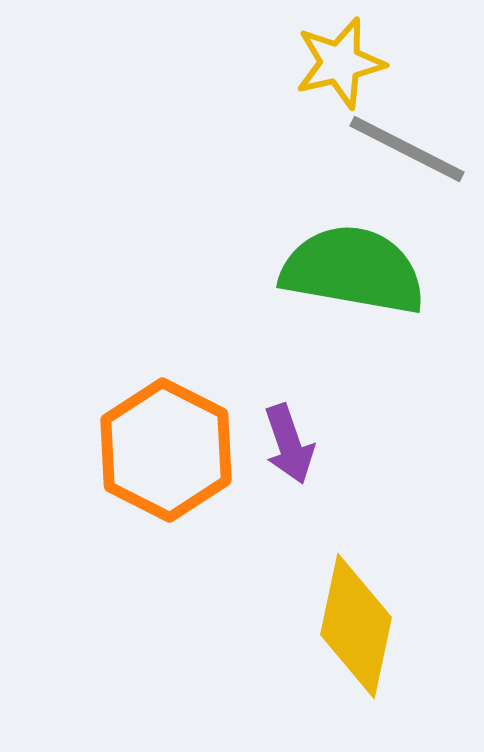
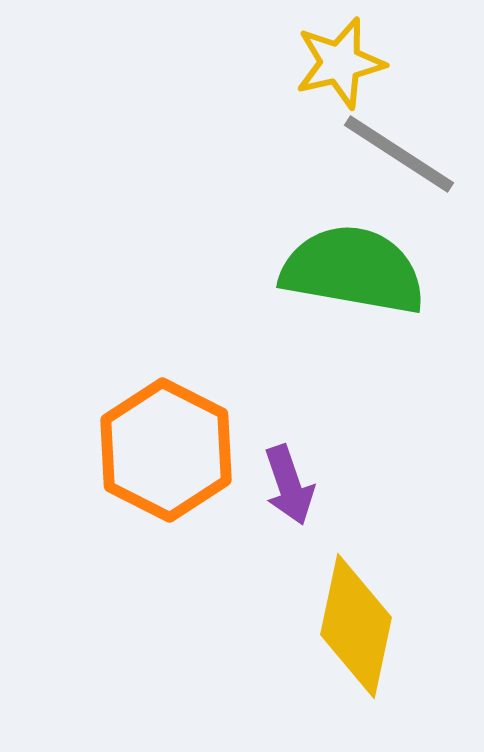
gray line: moved 8 px left, 5 px down; rotated 6 degrees clockwise
purple arrow: moved 41 px down
